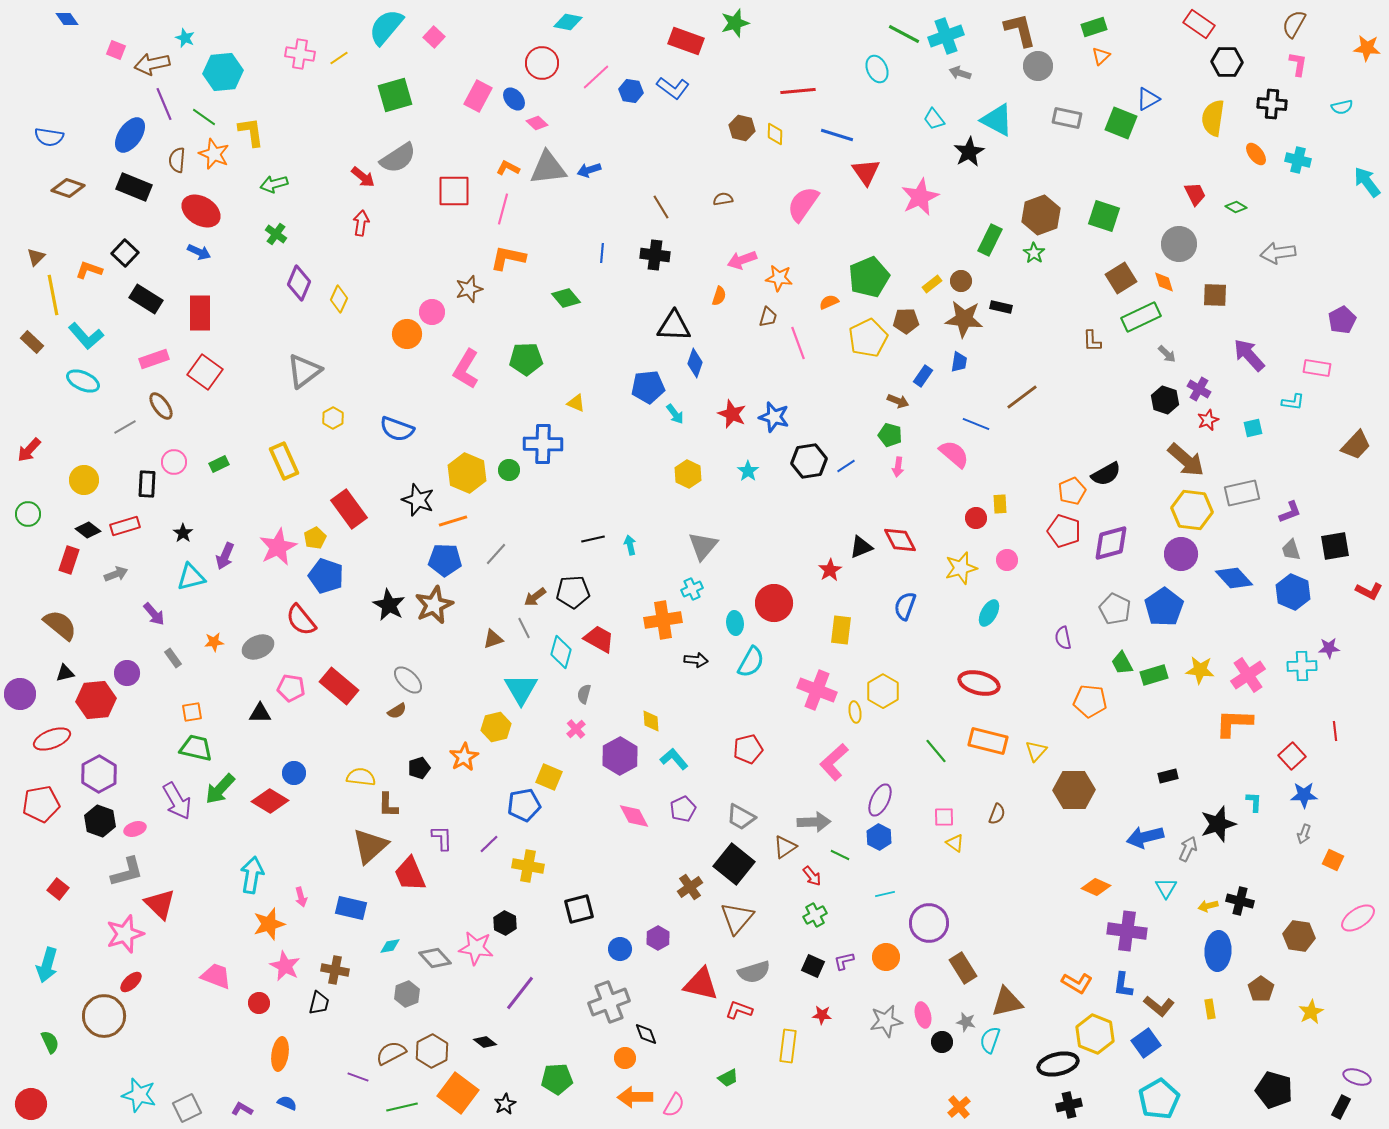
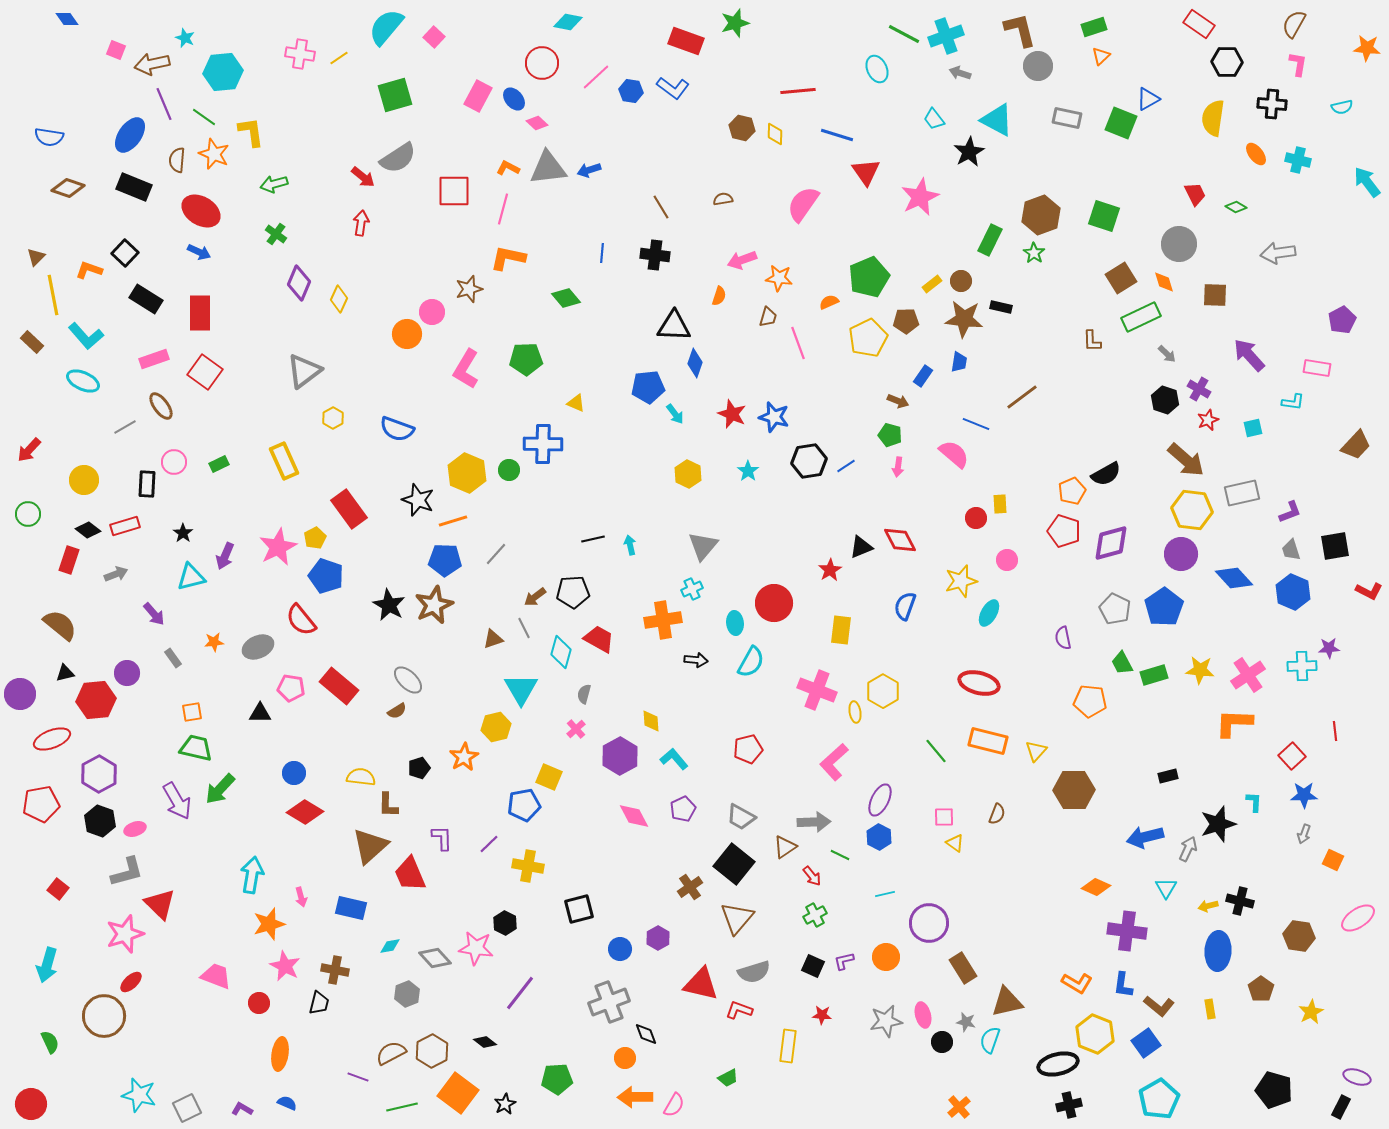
yellow star at (961, 568): moved 13 px down
red diamond at (270, 801): moved 35 px right, 11 px down
